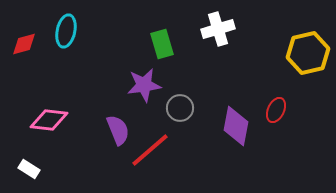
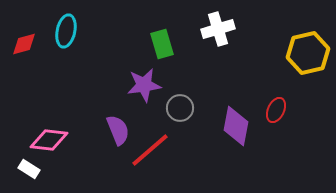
pink diamond: moved 20 px down
